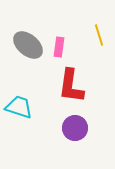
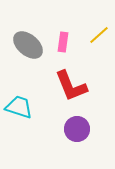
yellow line: rotated 65 degrees clockwise
pink rectangle: moved 4 px right, 5 px up
red L-shape: rotated 30 degrees counterclockwise
purple circle: moved 2 px right, 1 px down
